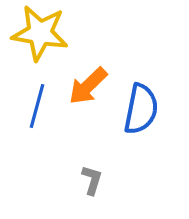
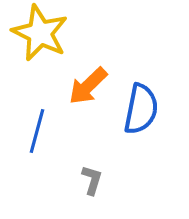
yellow star: rotated 16 degrees clockwise
blue line: moved 25 px down
